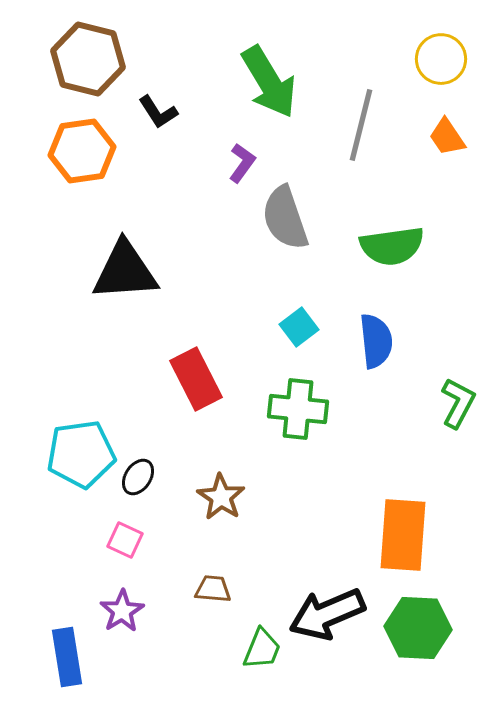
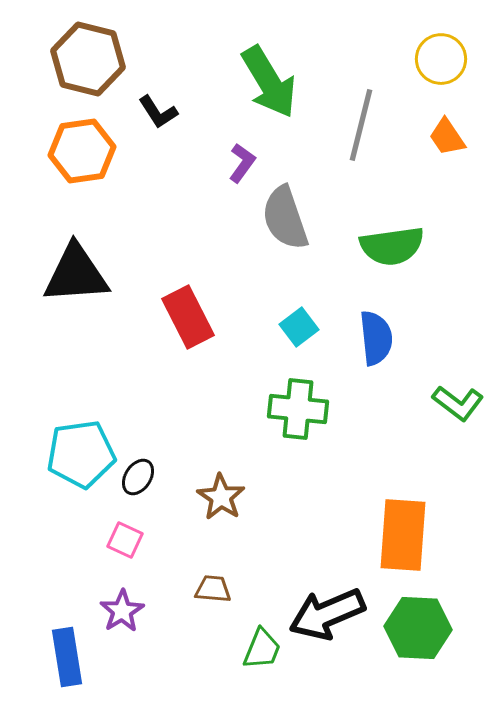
black triangle: moved 49 px left, 3 px down
blue semicircle: moved 3 px up
red rectangle: moved 8 px left, 62 px up
green L-shape: rotated 99 degrees clockwise
